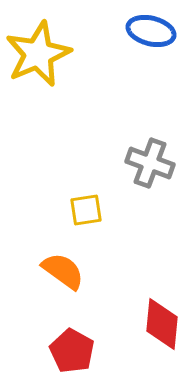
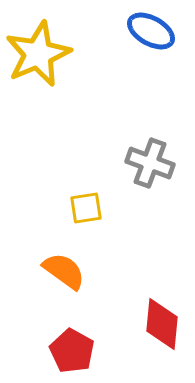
blue ellipse: rotated 15 degrees clockwise
yellow square: moved 2 px up
orange semicircle: moved 1 px right
